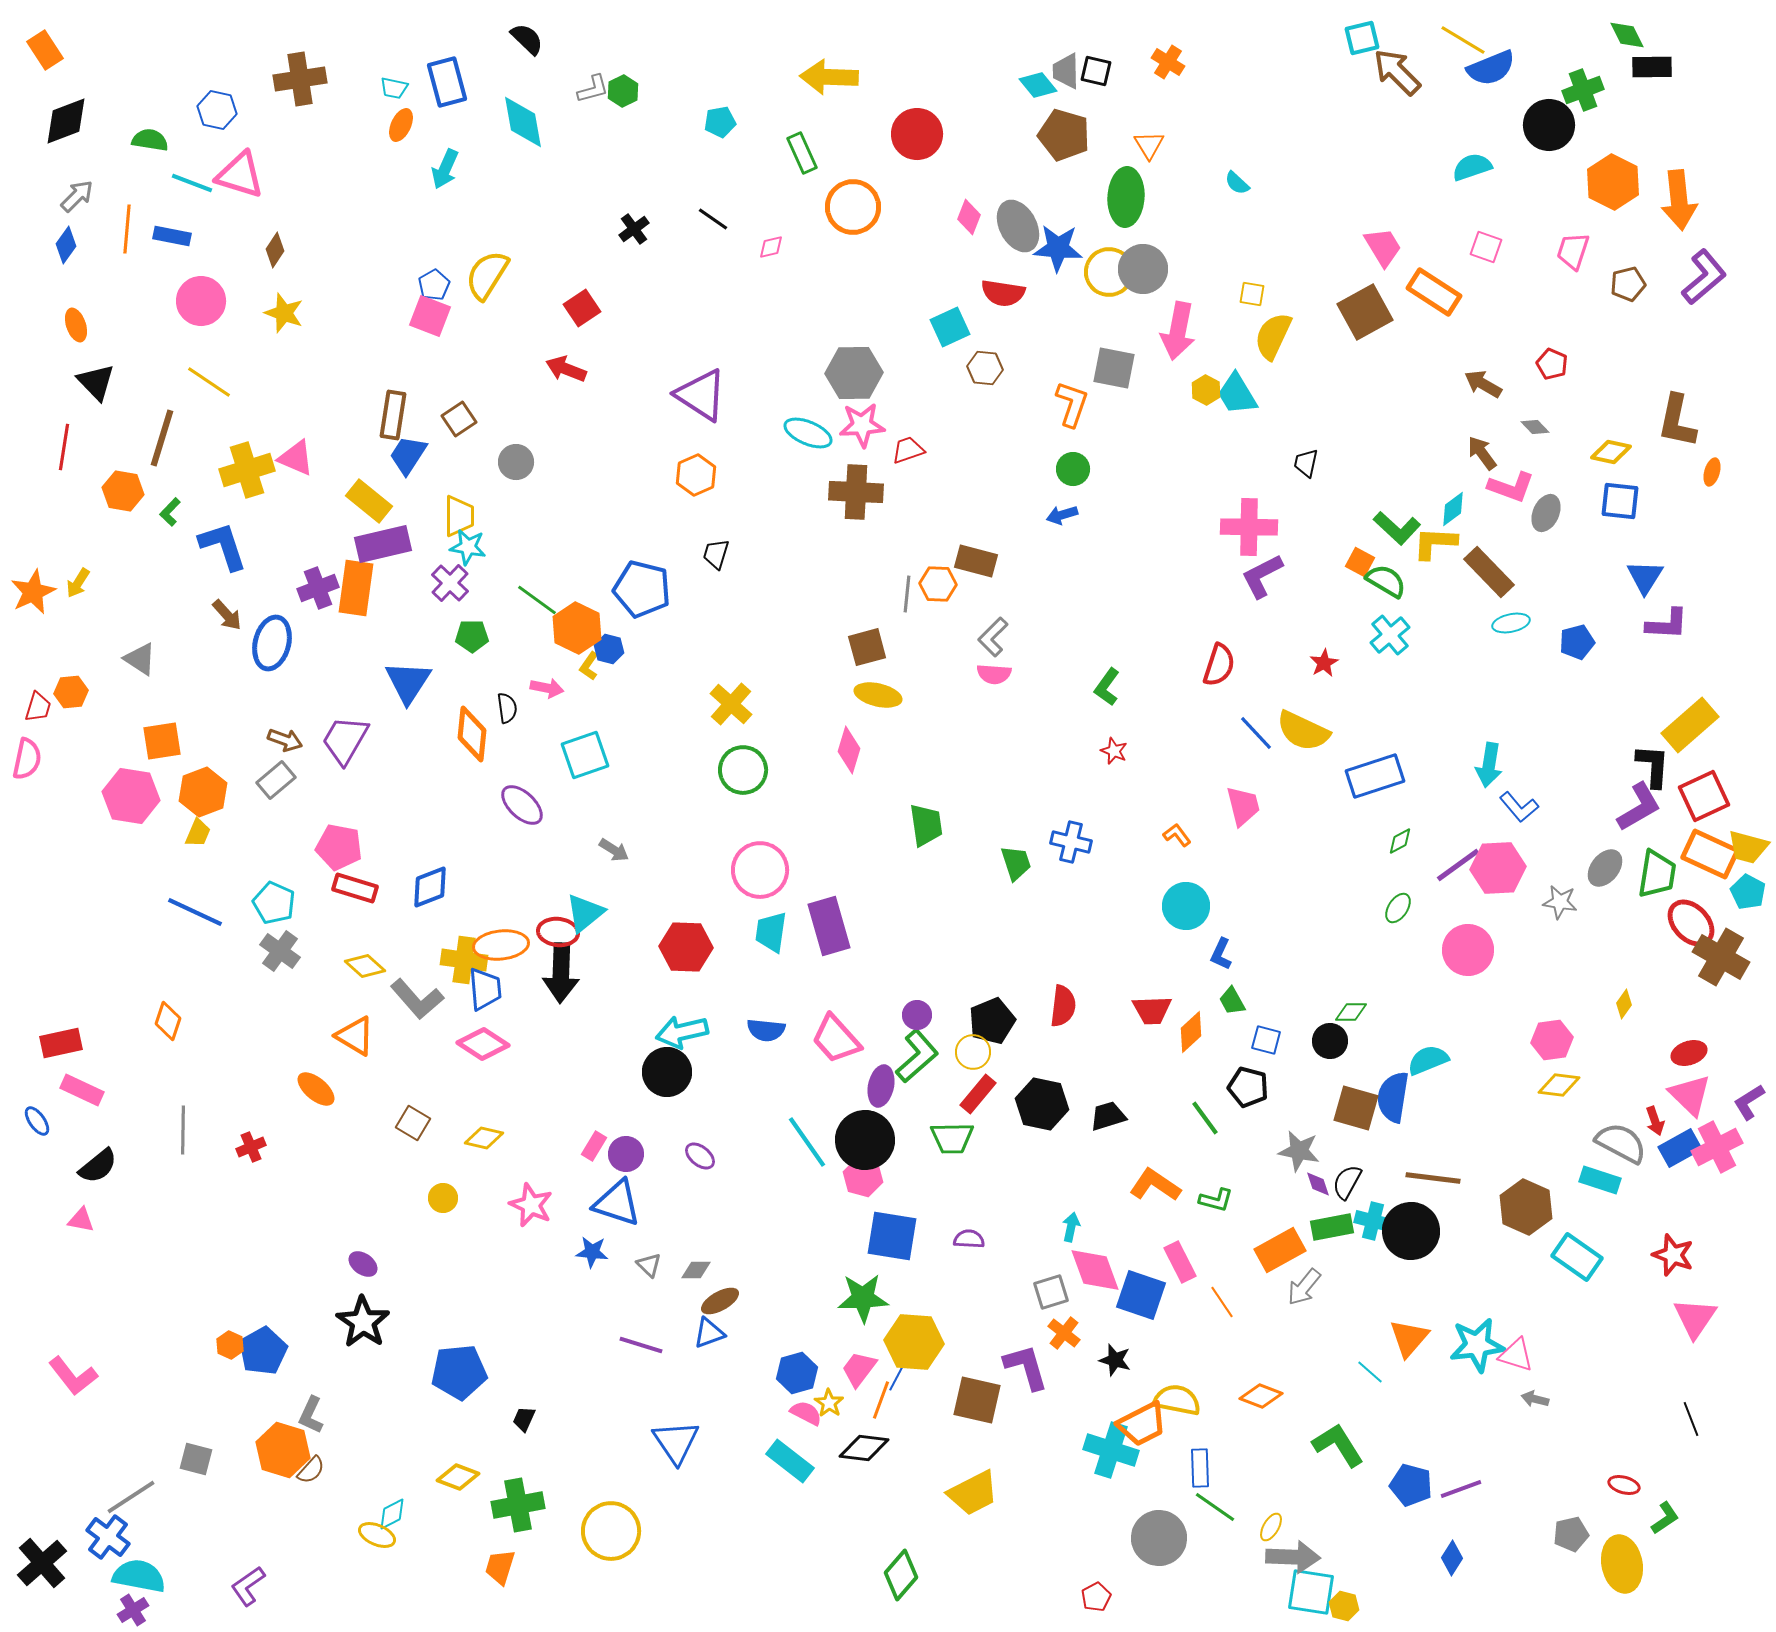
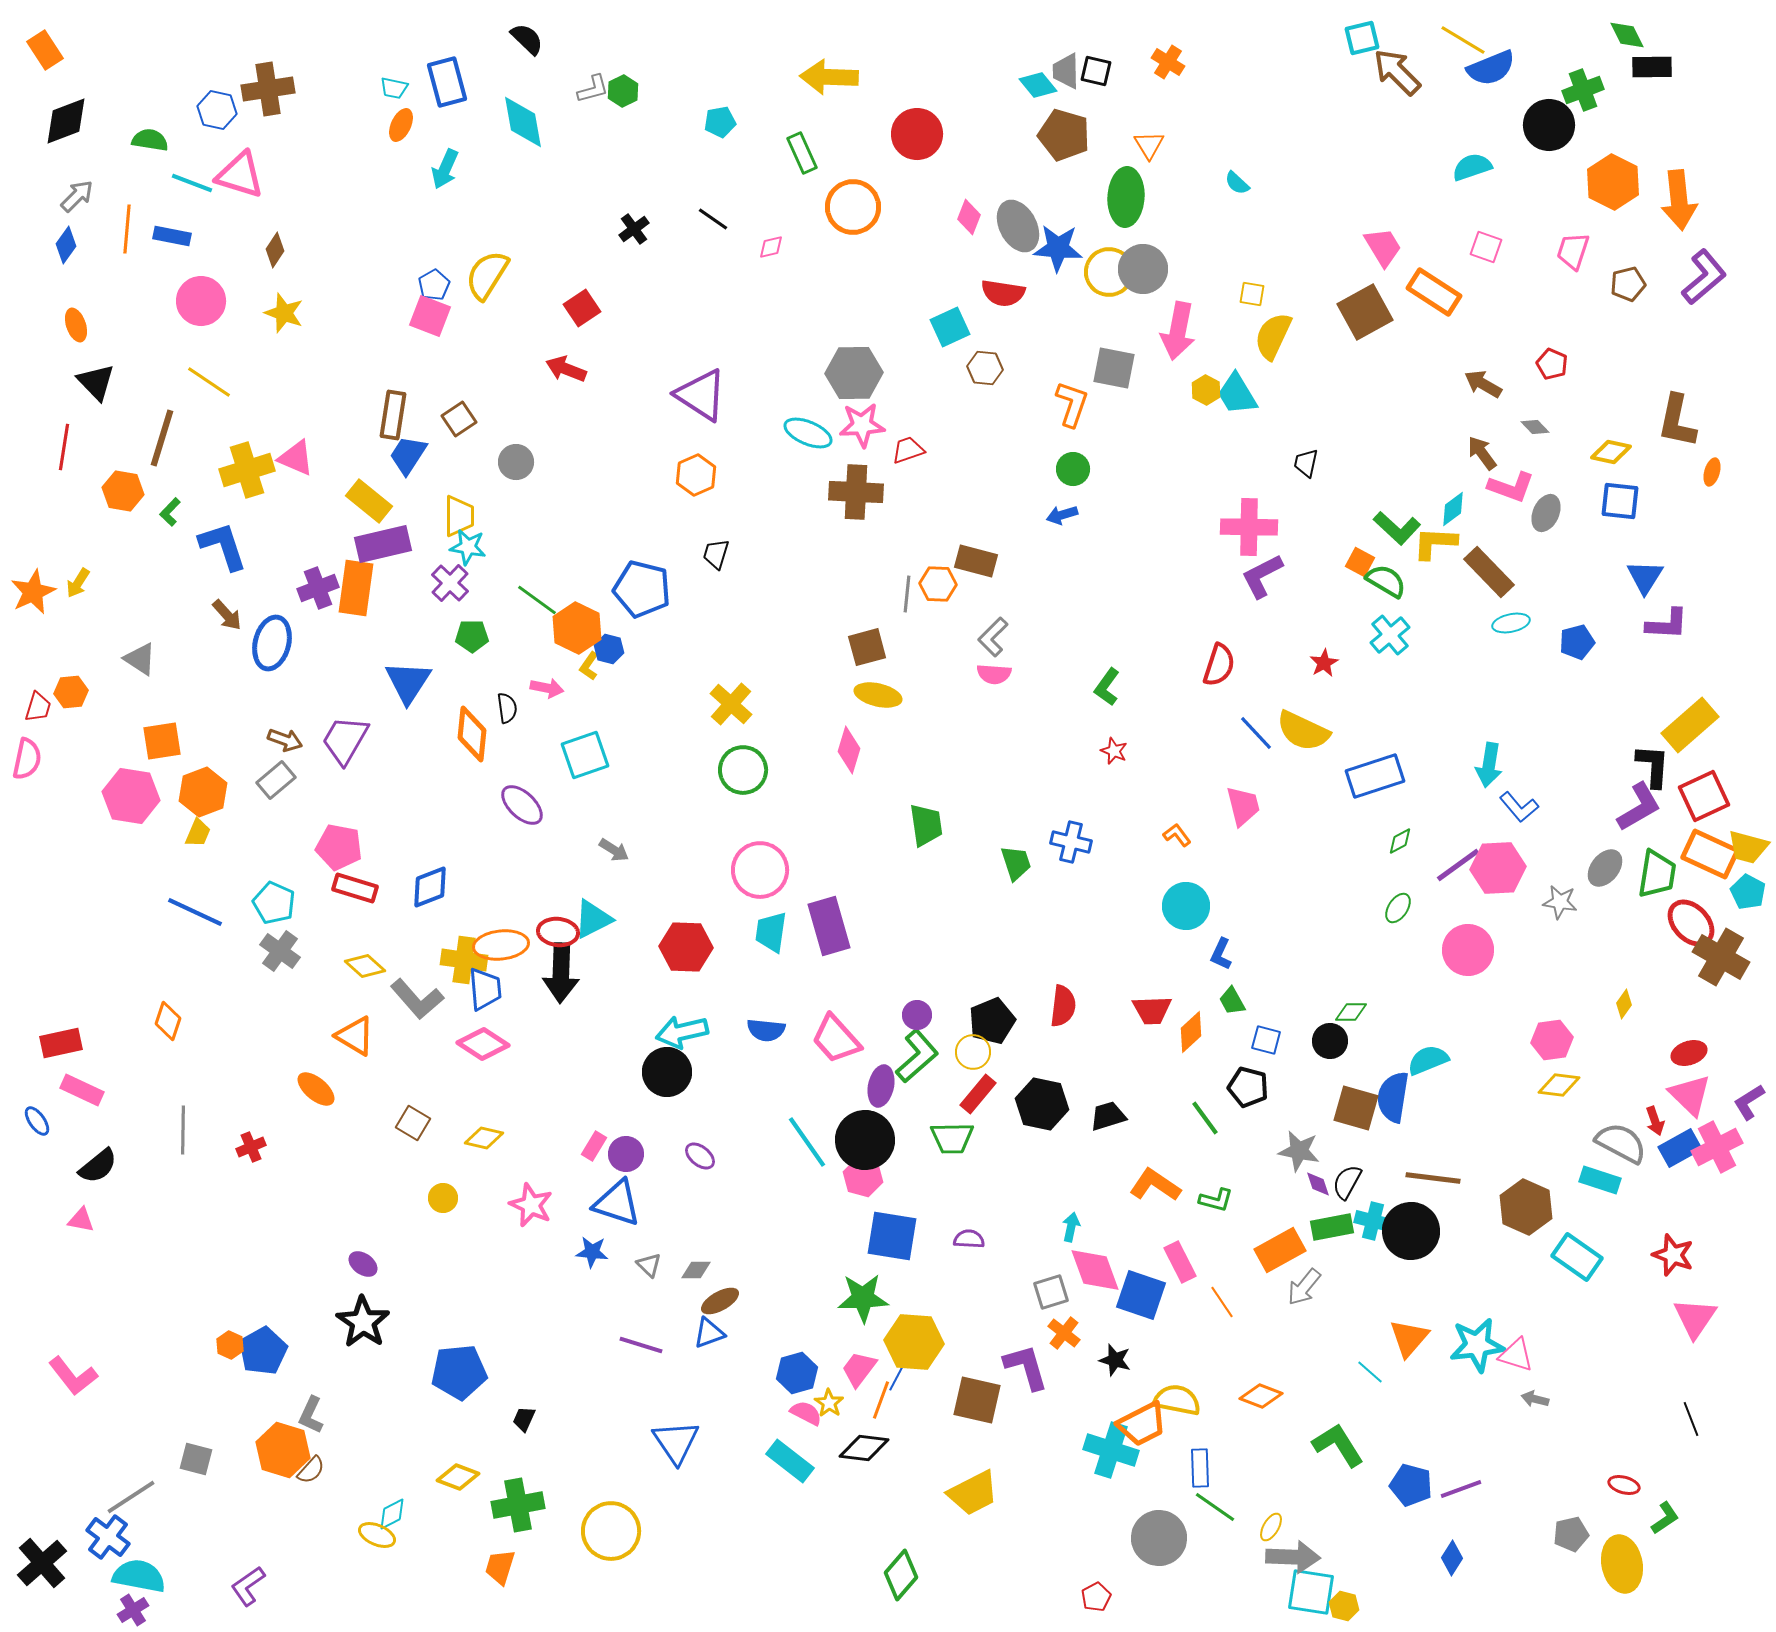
brown cross at (300, 79): moved 32 px left, 10 px down
cyan triangle at (585, 913): moved 8 px right, 6 px down; rotated 12 degrees clockwise
